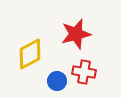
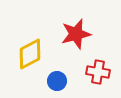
red cross: moved 14 px right
